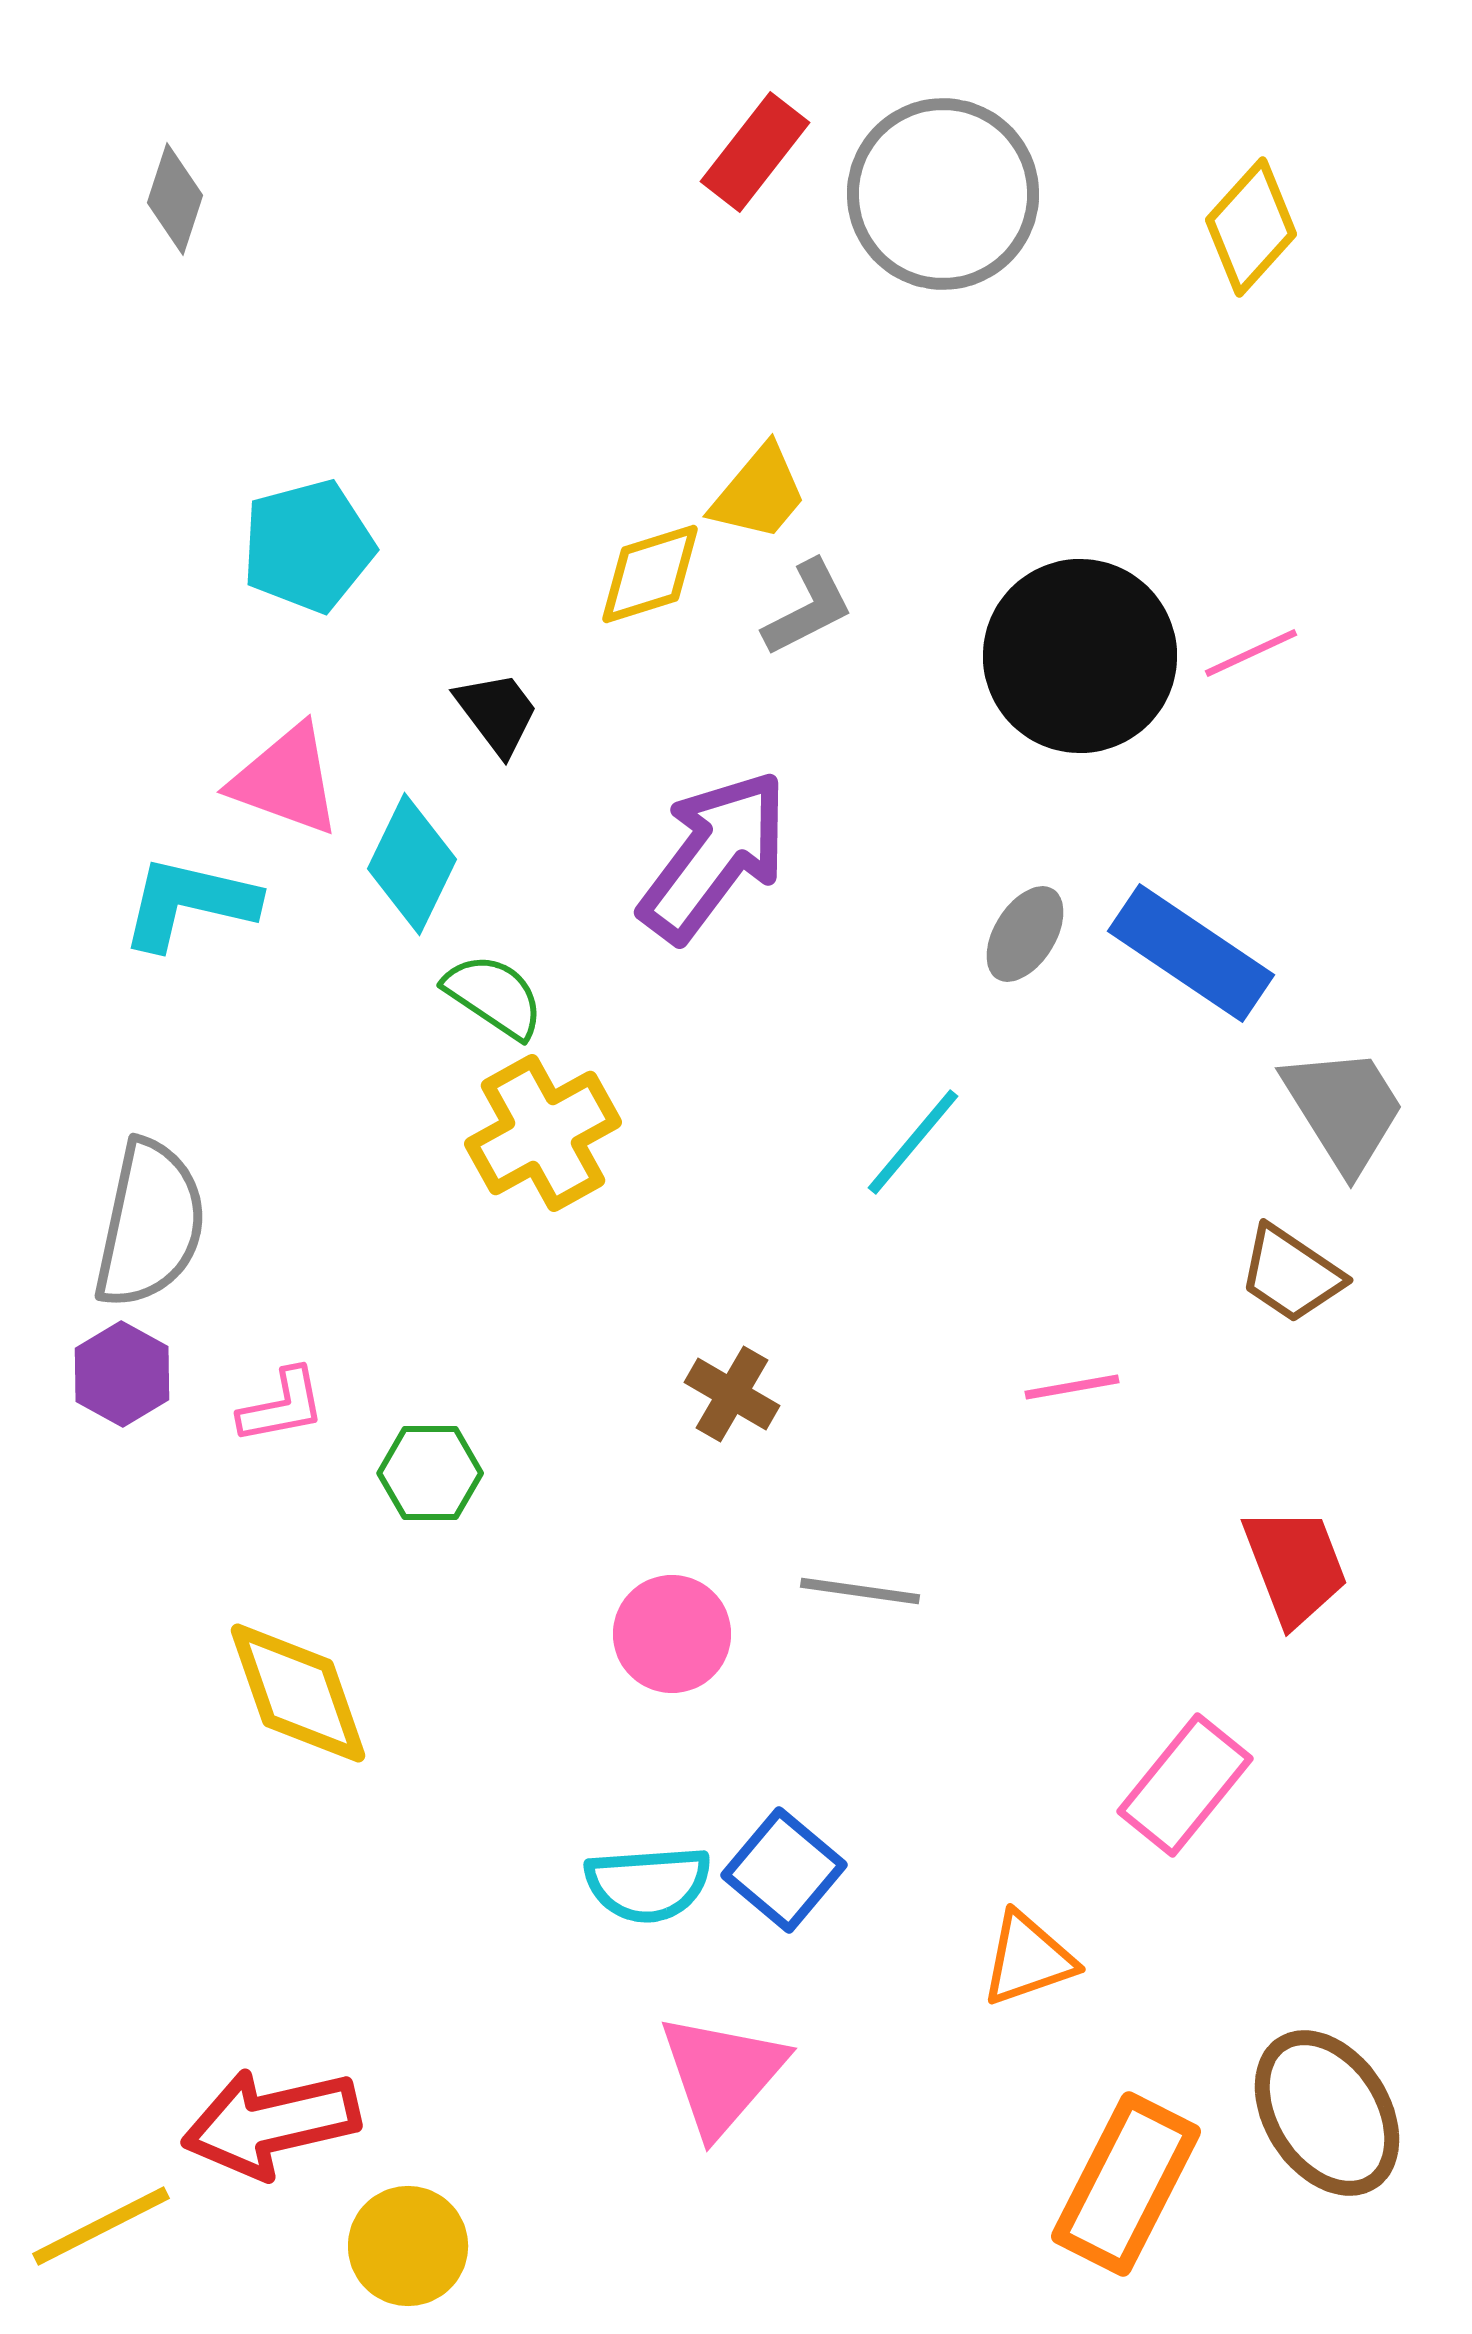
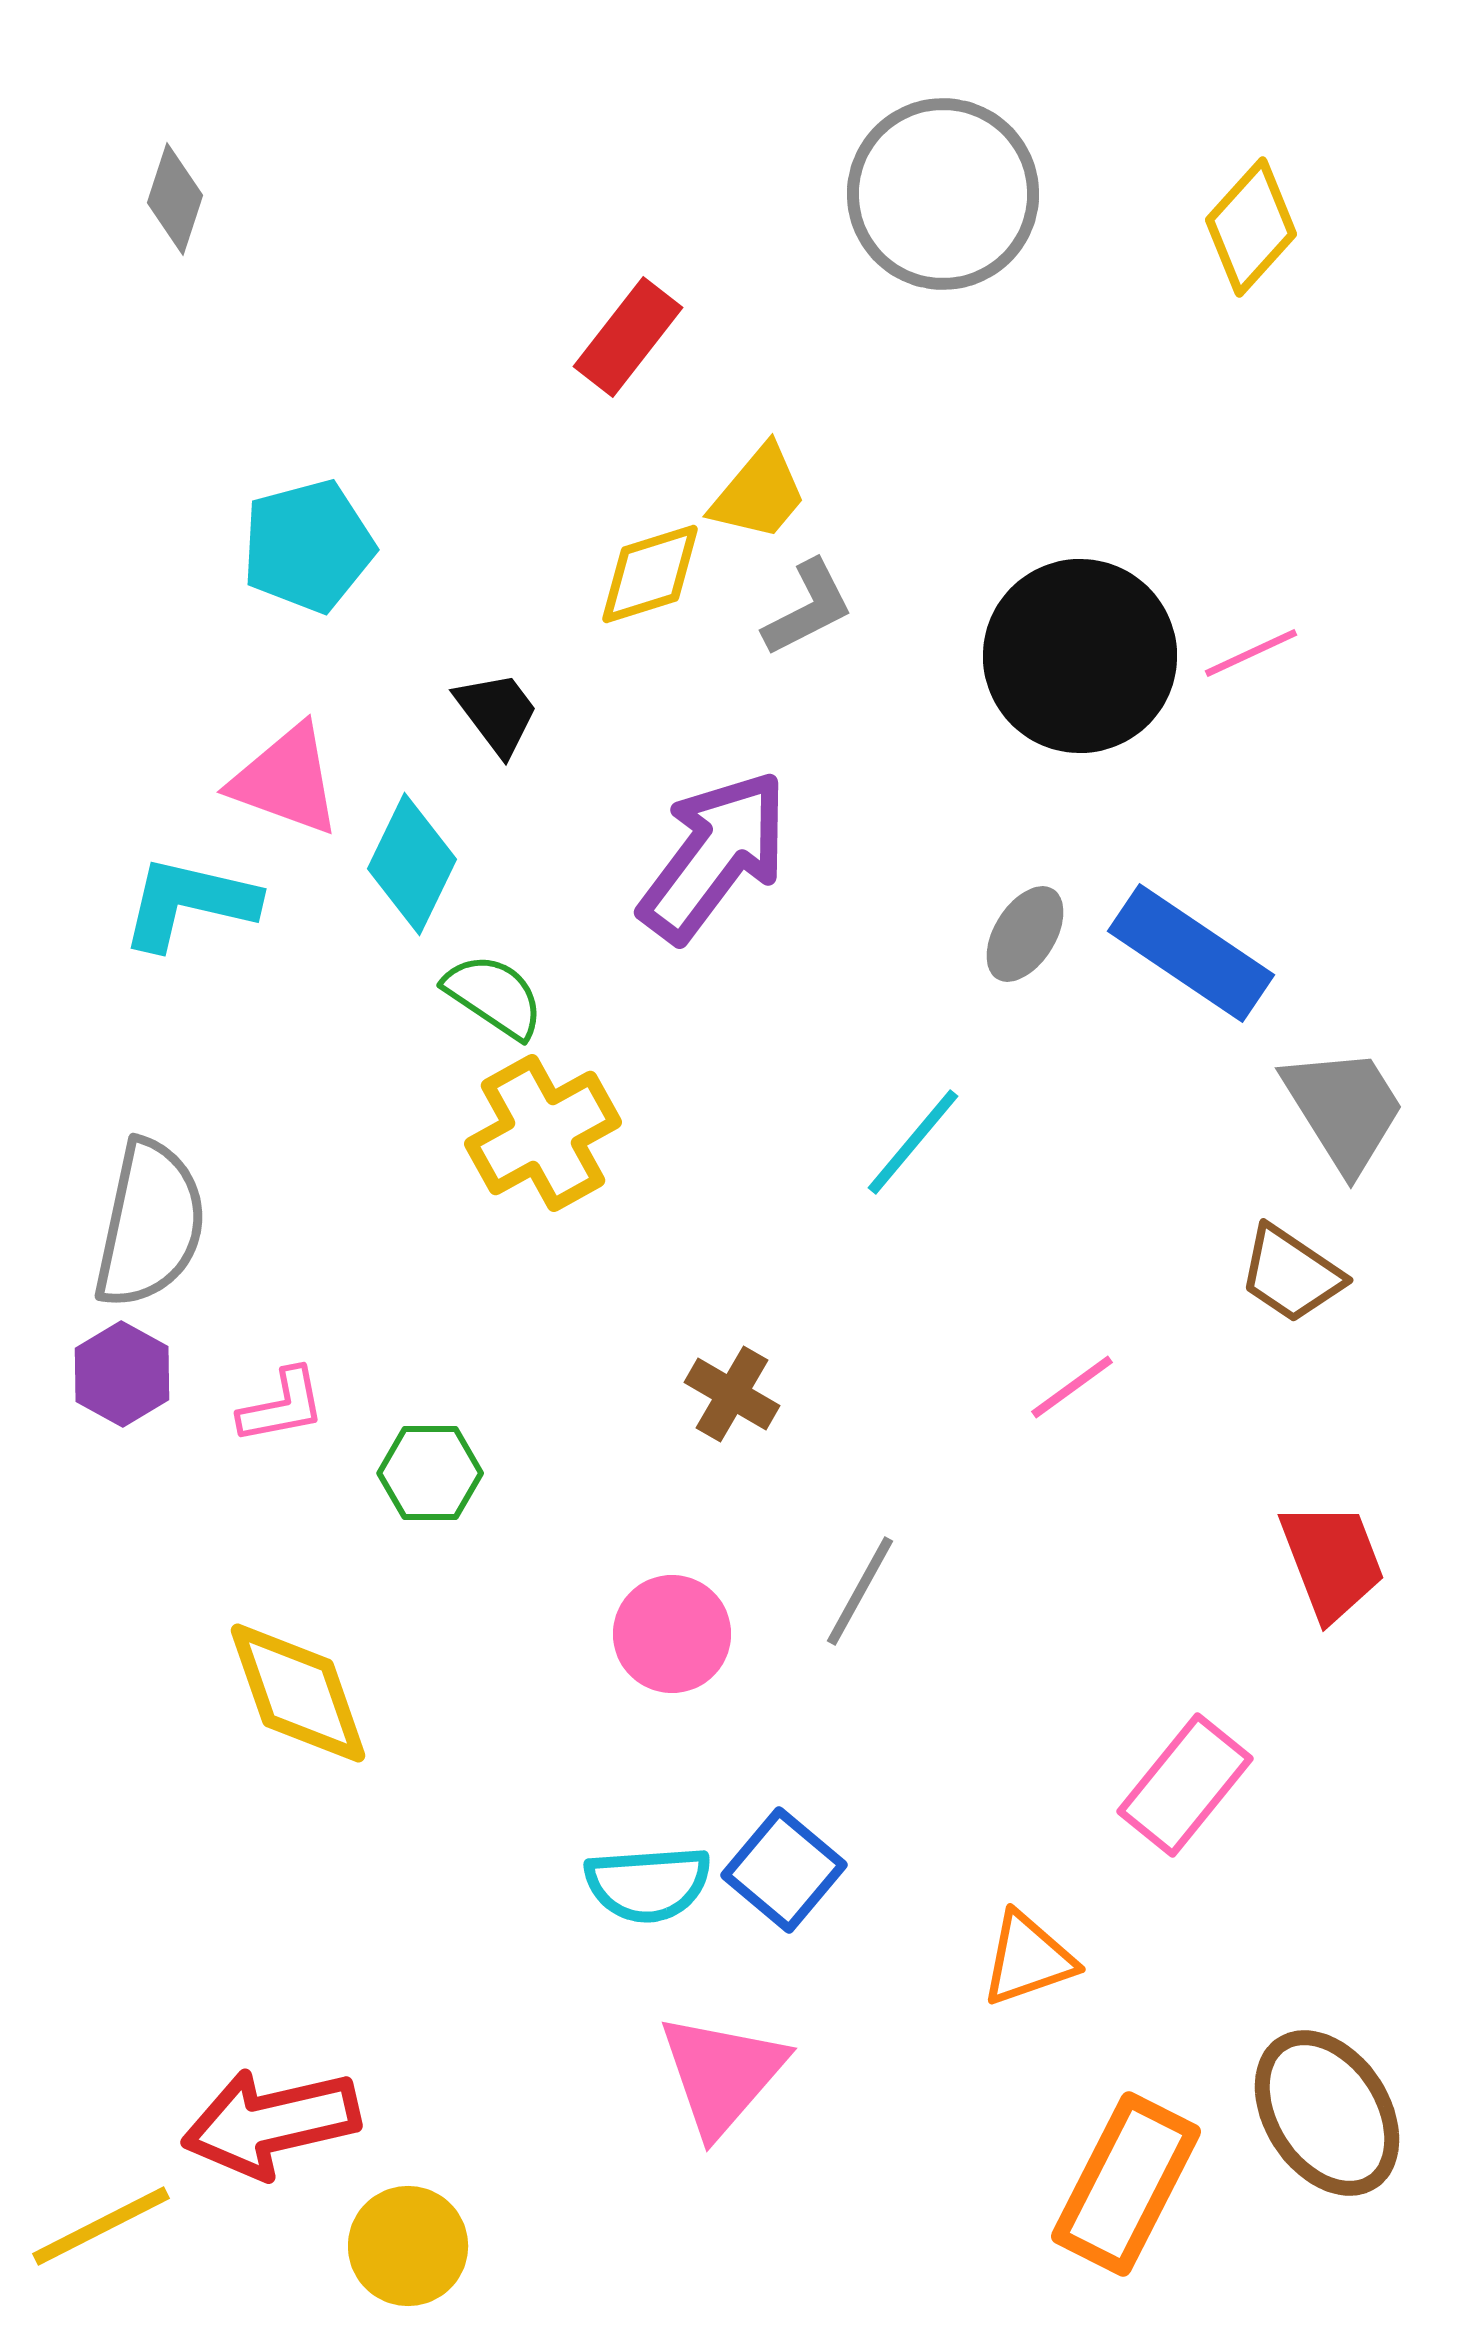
red rectangle at (755, 152): moved 127 px left, 185 px down
pink line at (1072, 1387): rotated 26 degrees counterclockwise
red trapezoid at (1295, 1566): moved 37 px right, 5 px up
gray line at (860, 1591): rotated 69 degrees counterclockwise
